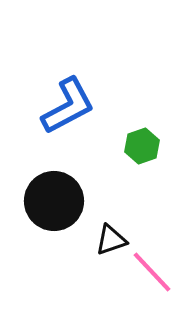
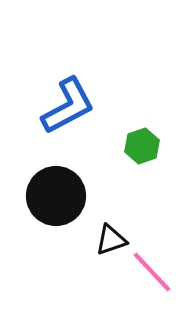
black circle: moved 2 px right, 5 px up
